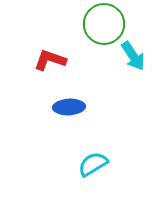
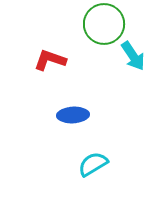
blue ellipse: moved 4 px right, 8 px down
